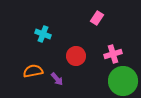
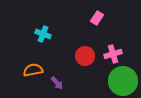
red circle: moved 9 px right
orange semicircle: moved 1 px up
purple arrow: moved 4 px down
